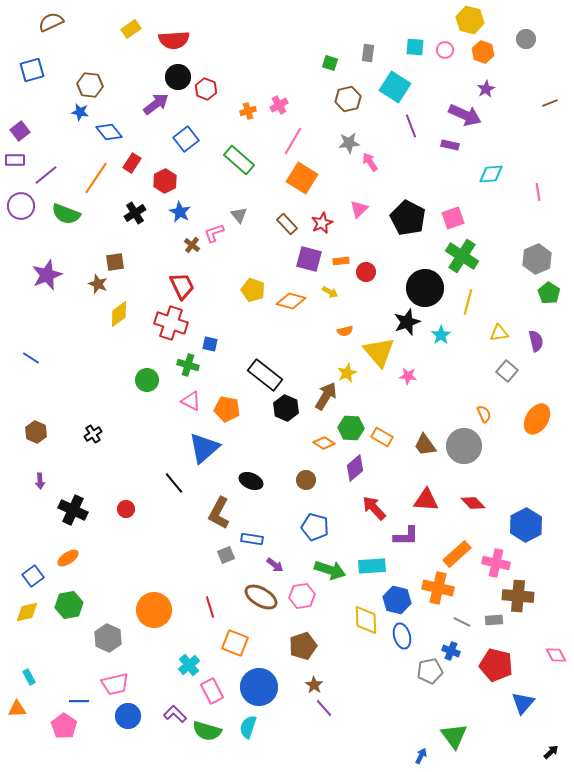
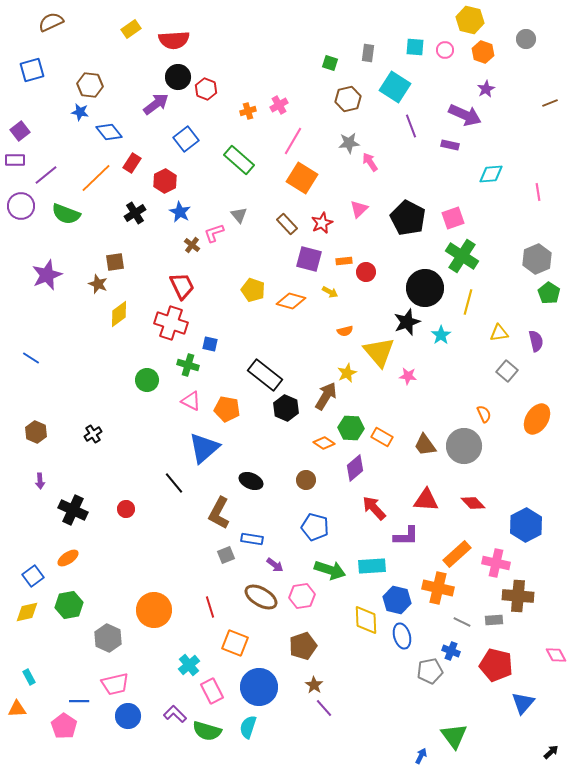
orange line at (96, 178): rotated 12 degrees clockwise
orange rectangle at (341, 261): moved 3 px right
